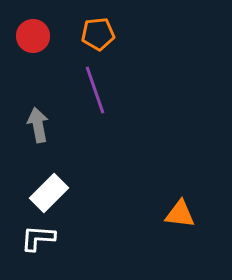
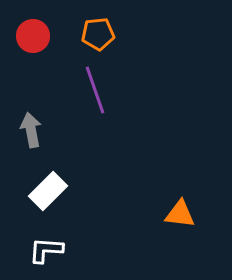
gray arrow: moved 7 px left, 5 px down
white rectangle: moved 1 px left, 2 px up
white L-shape: moved 8 px right, 12 px down
